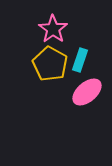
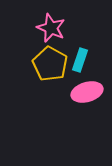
pink star: moved 2 px left, 1 px up; rotated 12 degrees counterclockwise
pink ellipse: rotated 24 degrees clockwise
